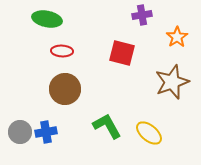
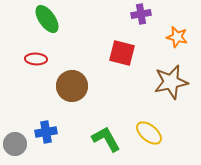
purple cross: moved 1 px left, 1 px up
green ellipse: rotated 44 degrees clockwise
orange star: rotated 25 degrees counterclockwise
red ellipse: moved 26 px left, 8 px down
brown star: moved 1 px left; rotated 8 degrees clockwise
brown circle: moved 7 px right, 3 px up
green L-shape: moved 1 px left, 13 px down
gray circle: moved 5 px left, 12 px down
